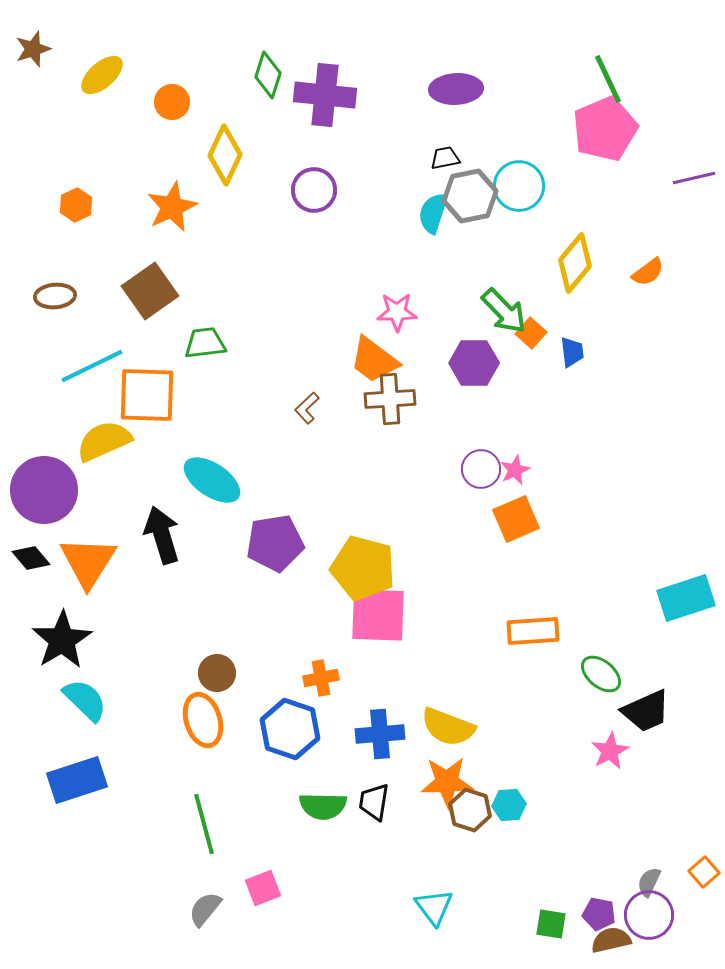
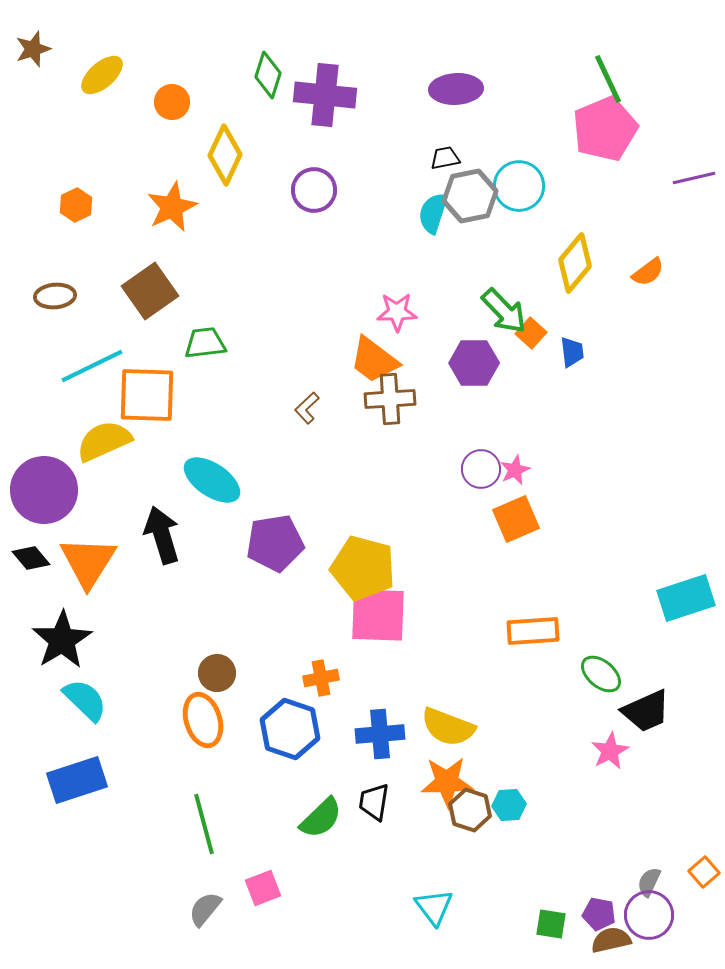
green semicircle at (323, 806): moved 2 px left, 12 px down; rotated 45 degrees counterclockwise
